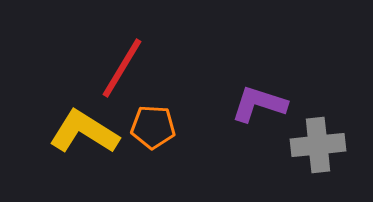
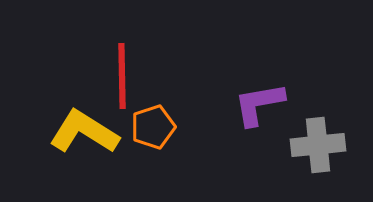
red line: moved 8 px down; rotated 32 degrees counterclockwise
purple L-shape: rotated 28 degrees counterclockwise
orange pentagon: rotated 21 degrees counterclockwise
